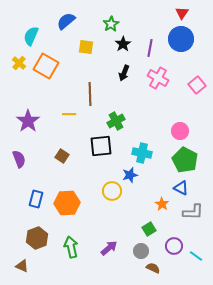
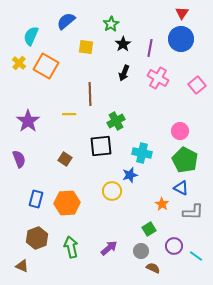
brown square: moved 3 px right, 3 px down
